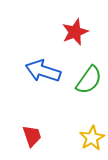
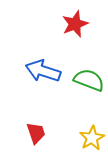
red star: moved 8 px up
green semicircle: rotated 104 degrees counterclockwise
red trapezoid: moved 4 px right, 3 px up
